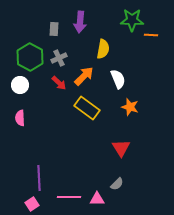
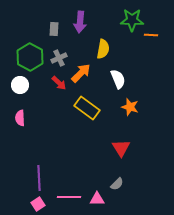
orange arrow: moved 3 px left, 3 px up
pink square: moved 6 px right
